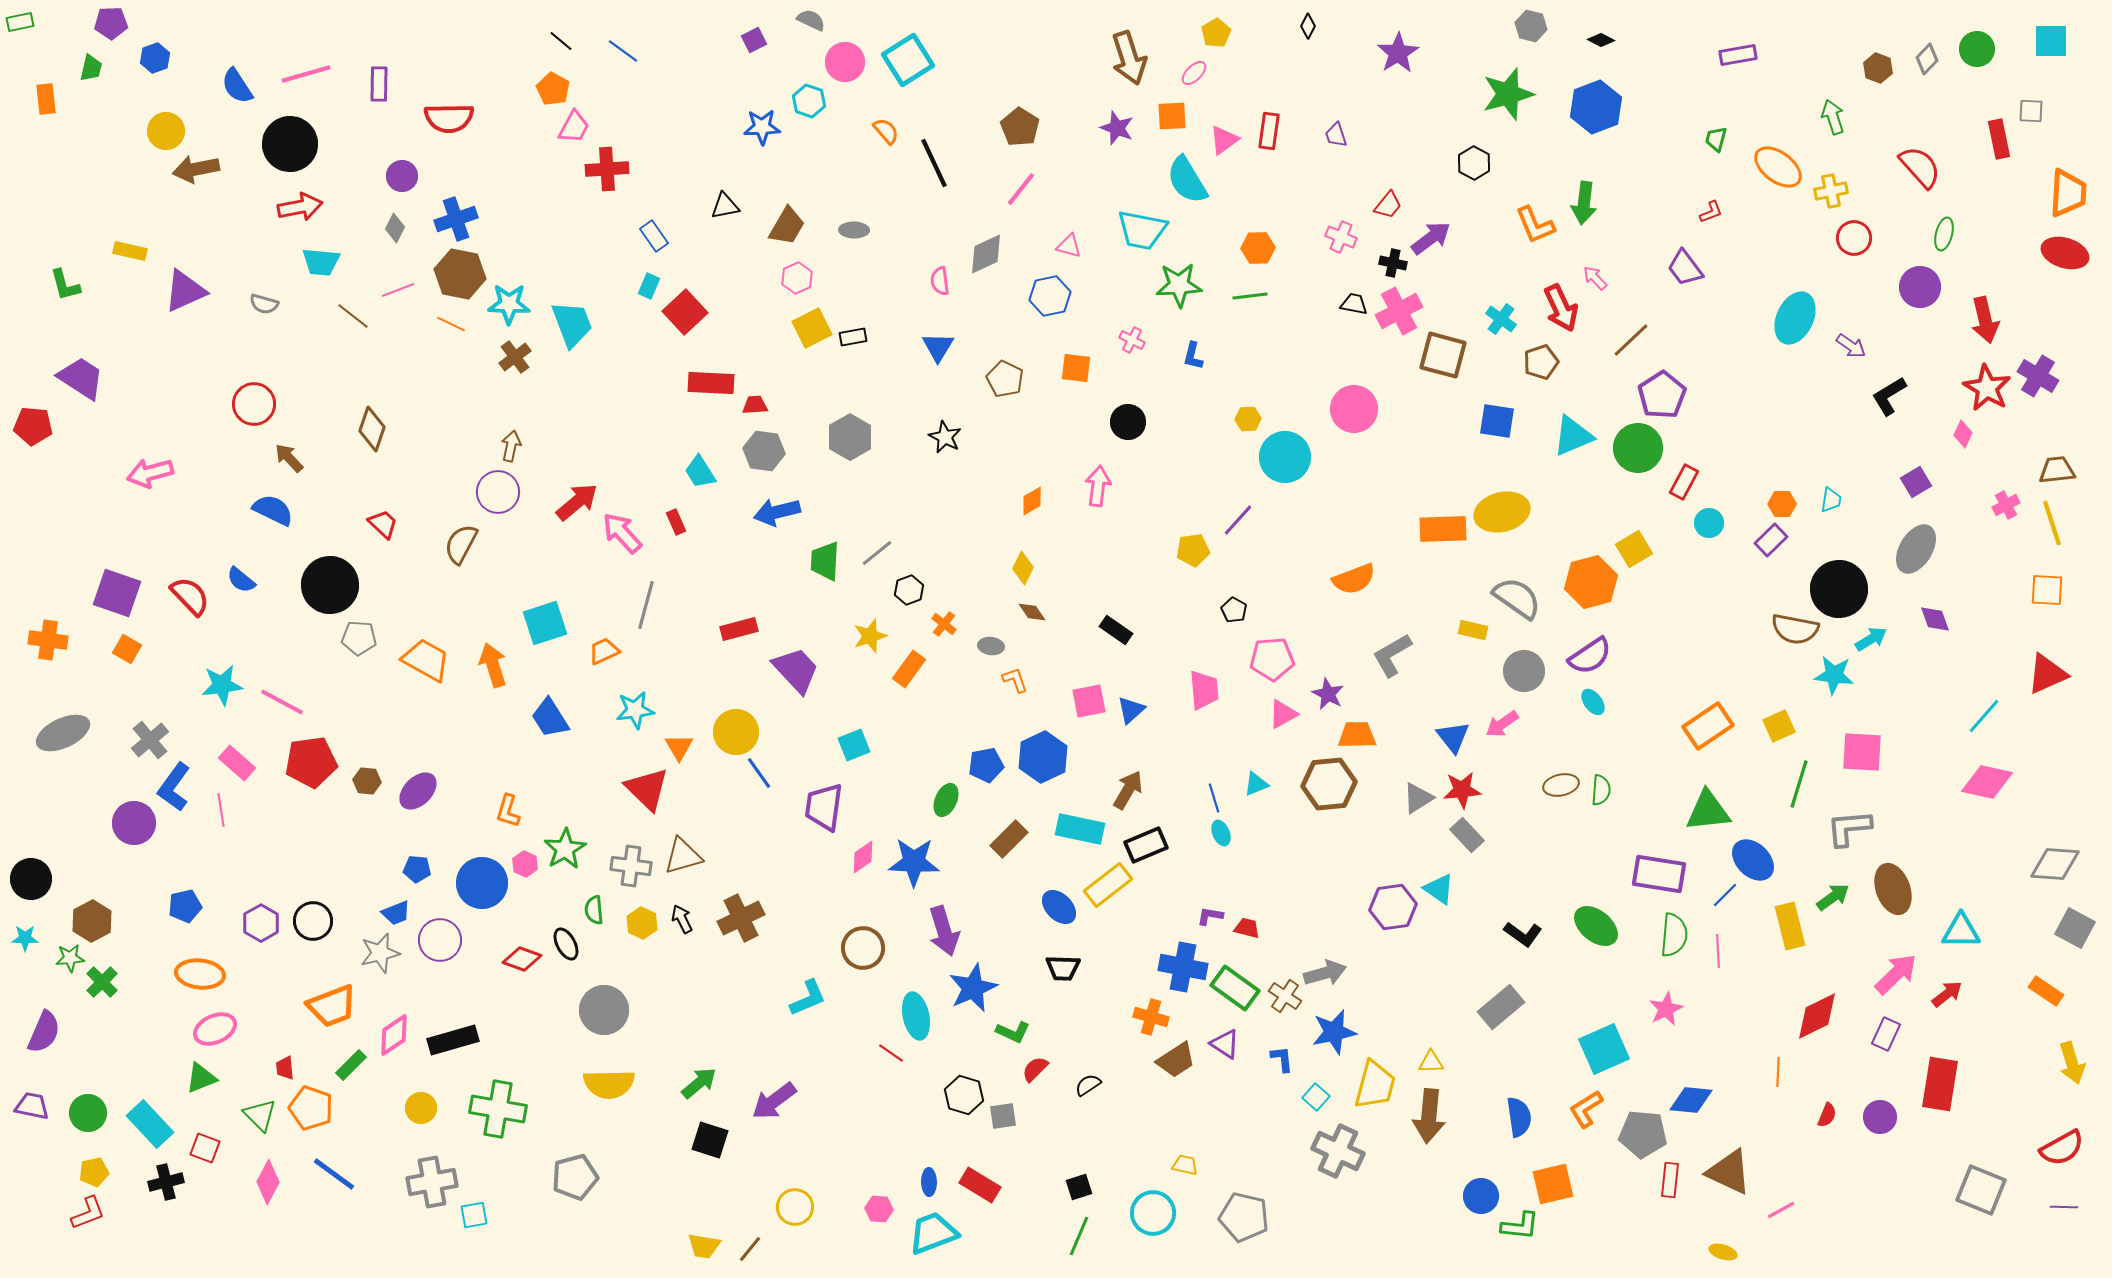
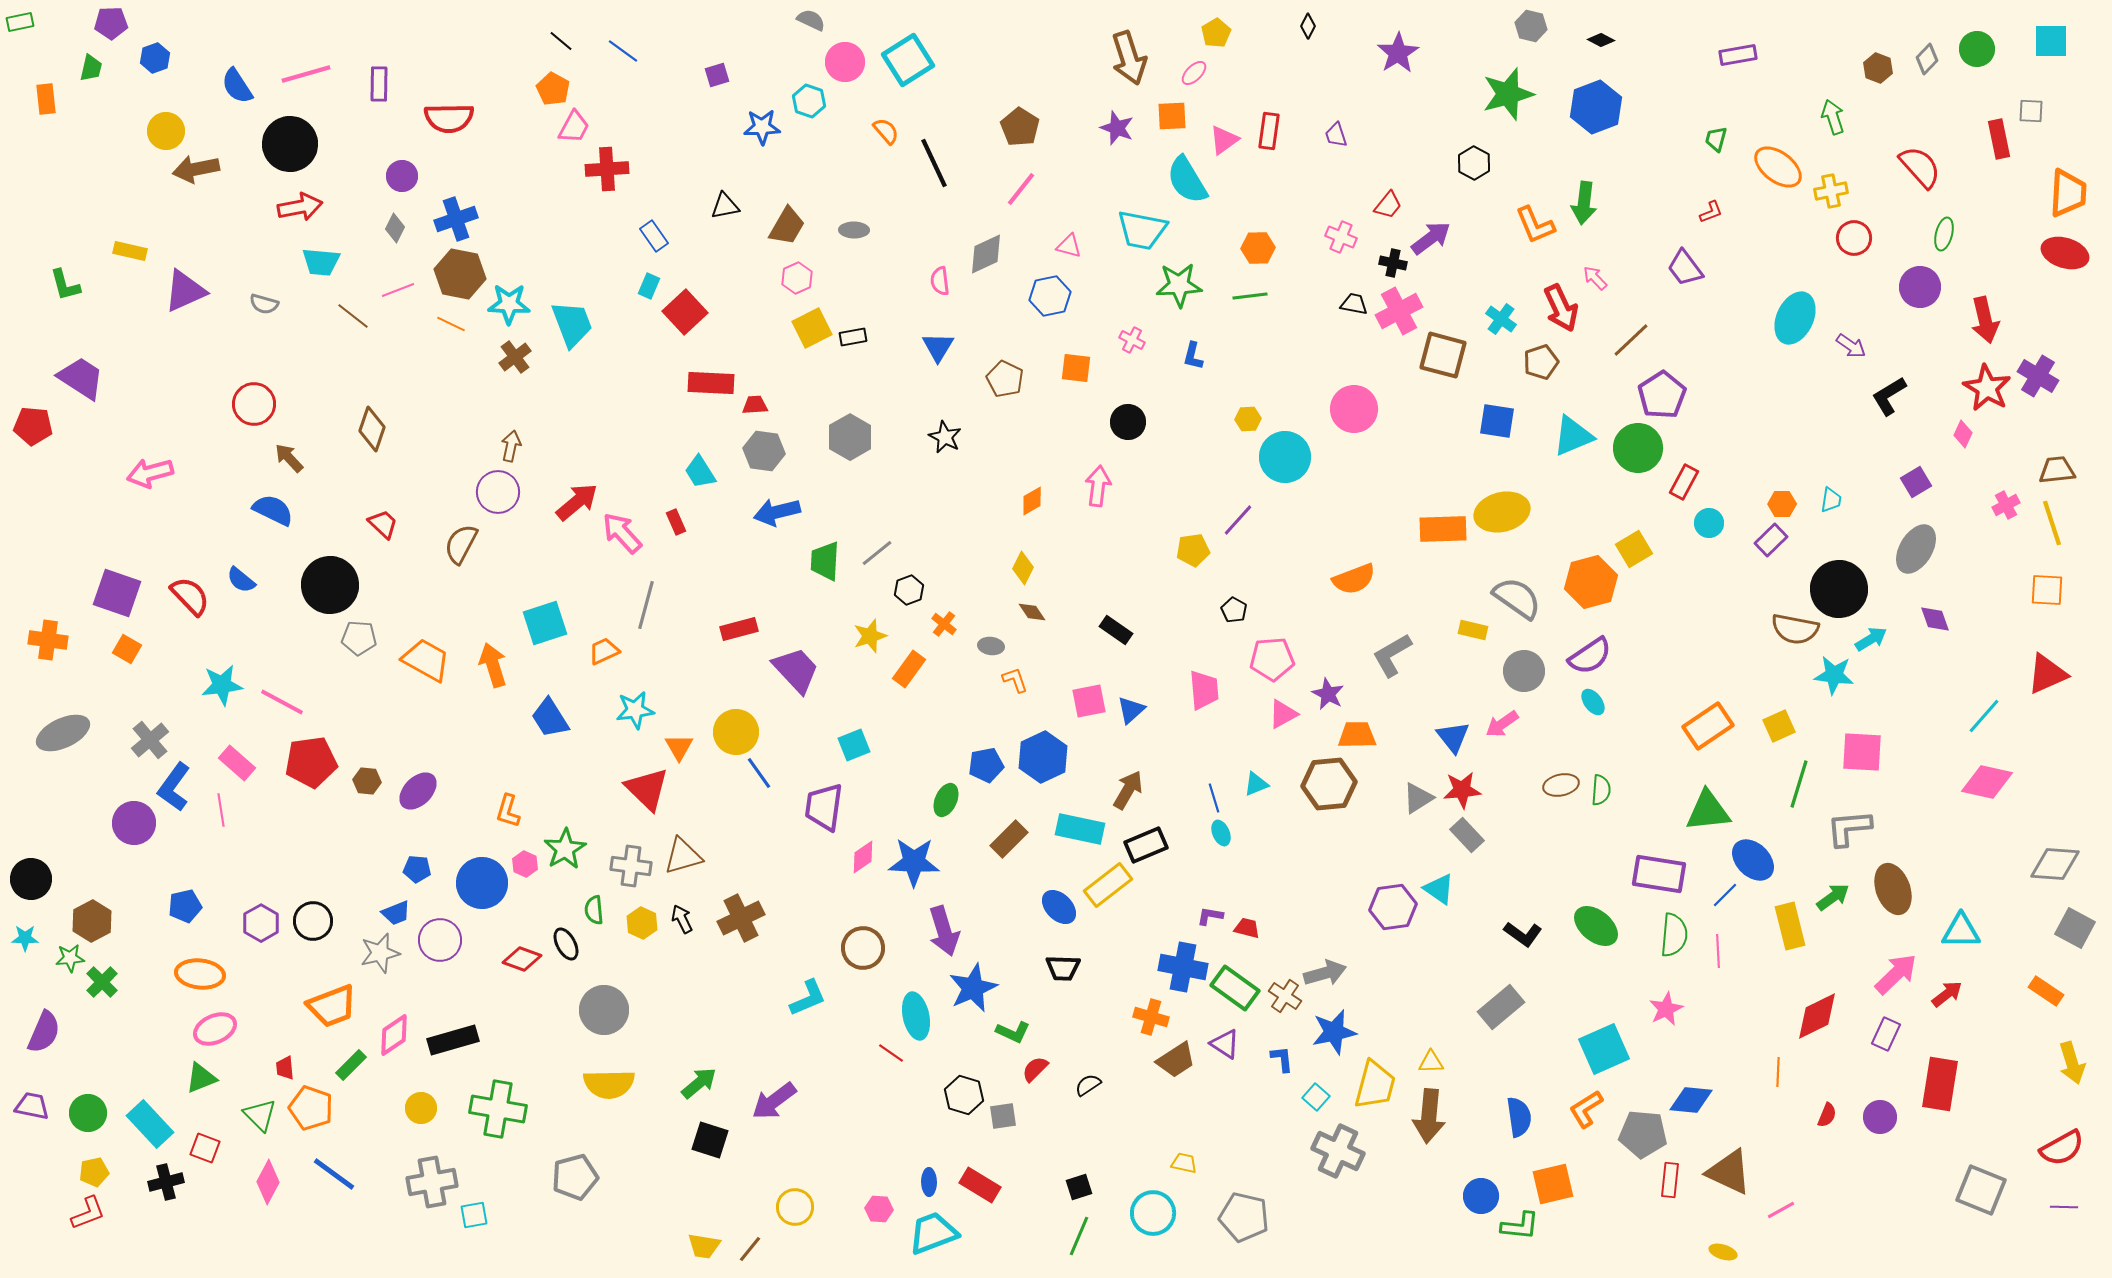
purple square at (754, 40): moved 37 px left, 35 px down; rotated 10 degrees clockwise
yellow trapezoid at (1185, 1165): moved 1 px left, 2 px up
